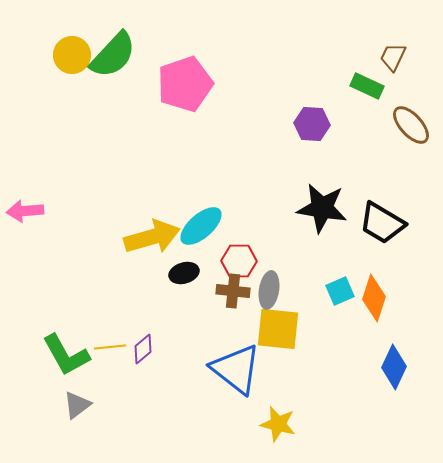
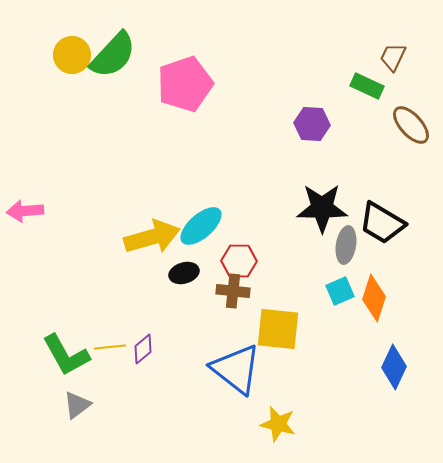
black star: rotated 9 degrees counterclockwise
gray ellipse: moved 77 px right, 45 px up
